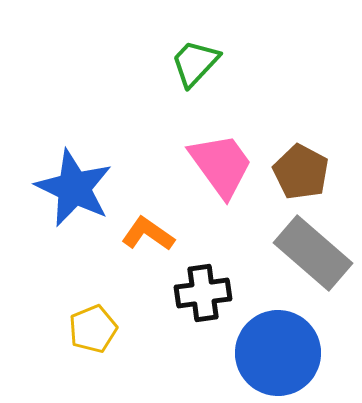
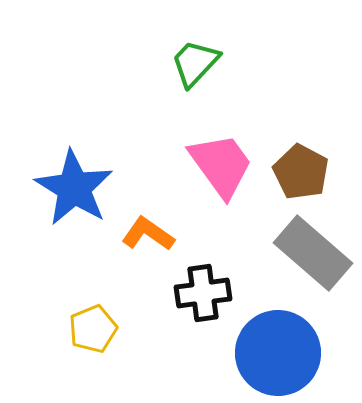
blue star: rotated 6 degrees clockwise
